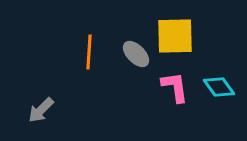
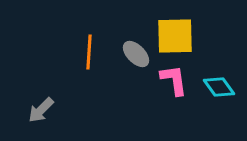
pink L-shape: moved 1 px left, 7 px up
